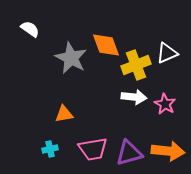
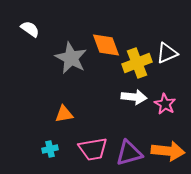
yellow cross: moved 1 px right, 2 px up
